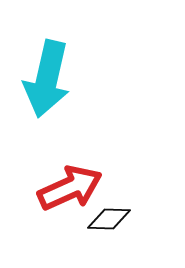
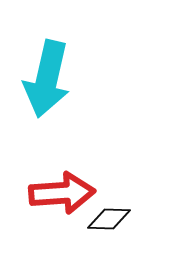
red arrow: moved 8 px left, 5 px down; rotated 20 degrees clockwise
